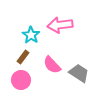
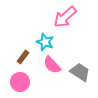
pink arrow: moved 5 px right, 8 px up; rotated 35 degrees counterclockwise
cyan star: moved 14 px right, 7 px down; rotated 12 degrees counterclockwise
gray trapezoid: moved 1 px right, 1 px up
pink circle: moved 1 px left, 2 px down
